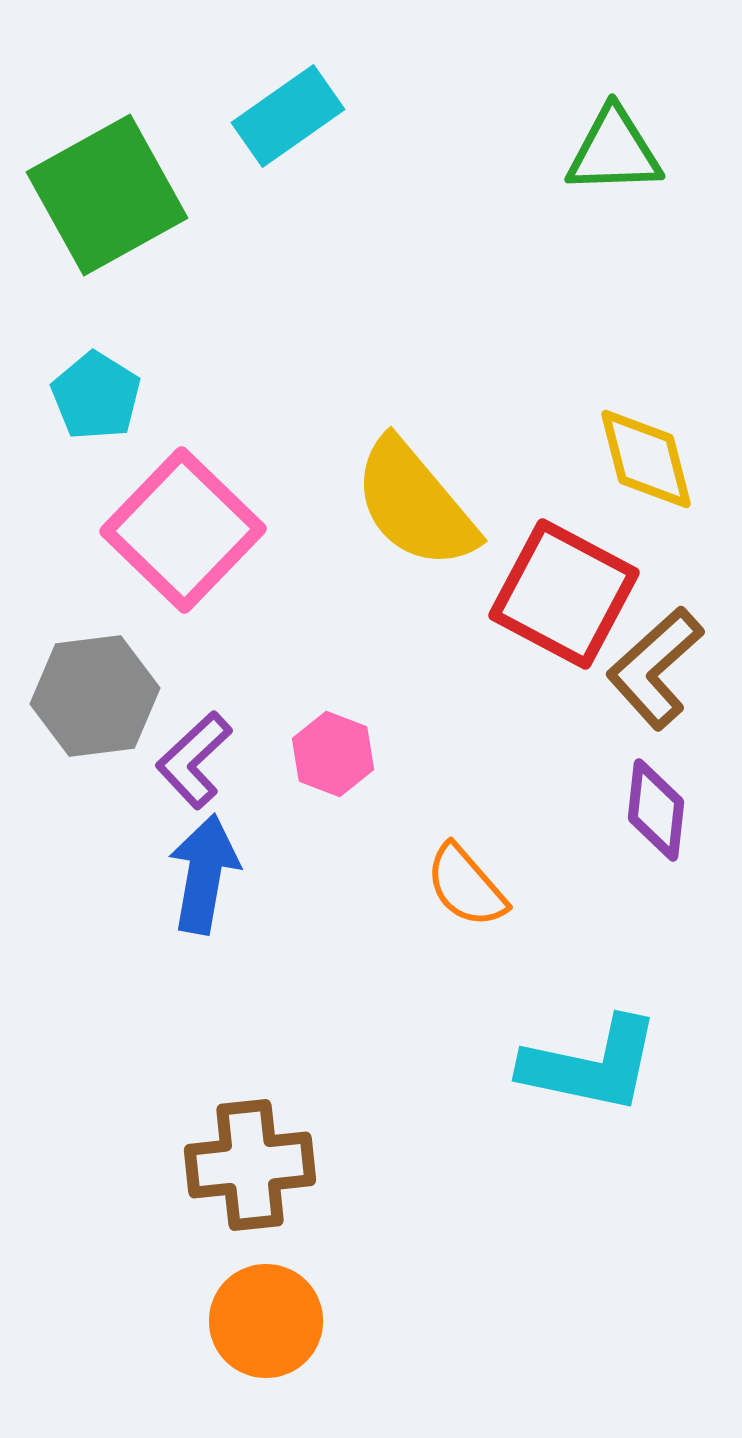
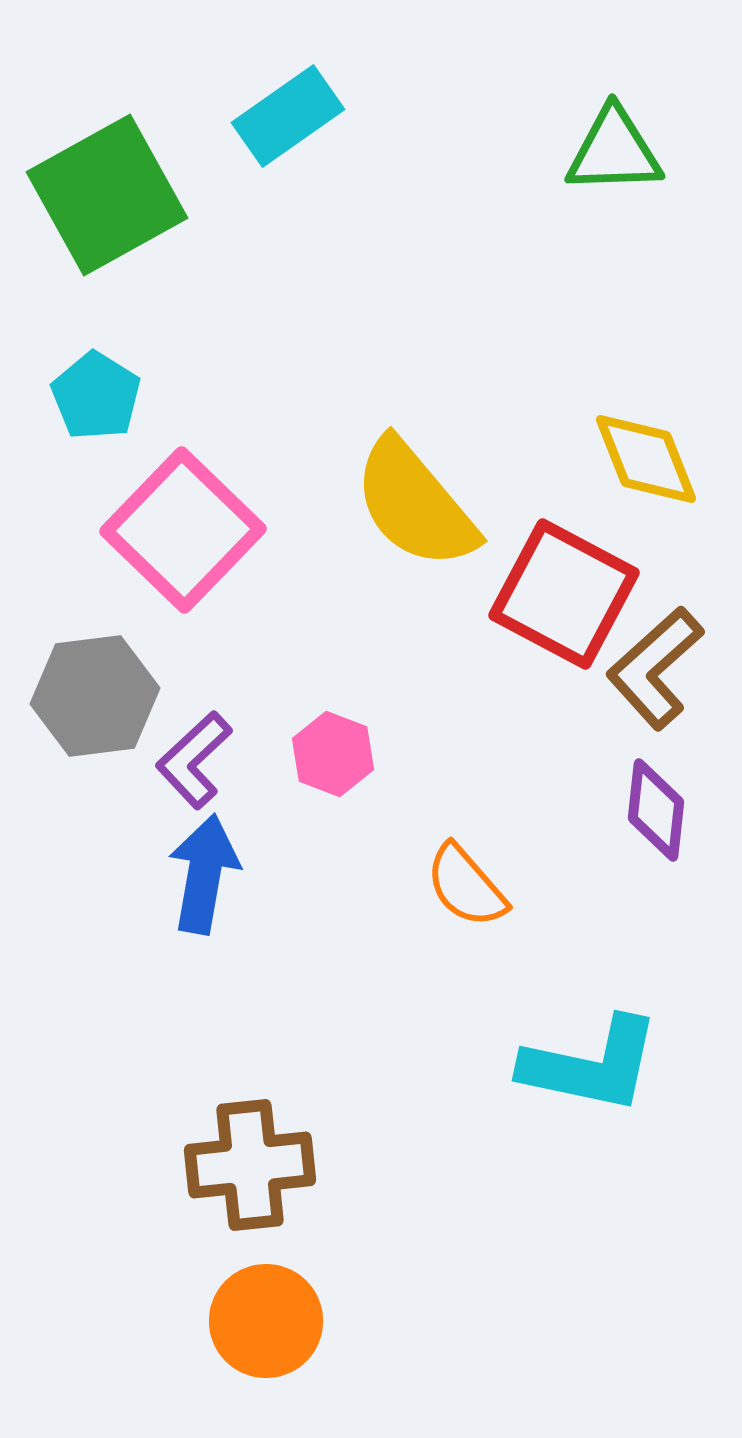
yellow diamond: rotated 7 degrees counterclockwise
